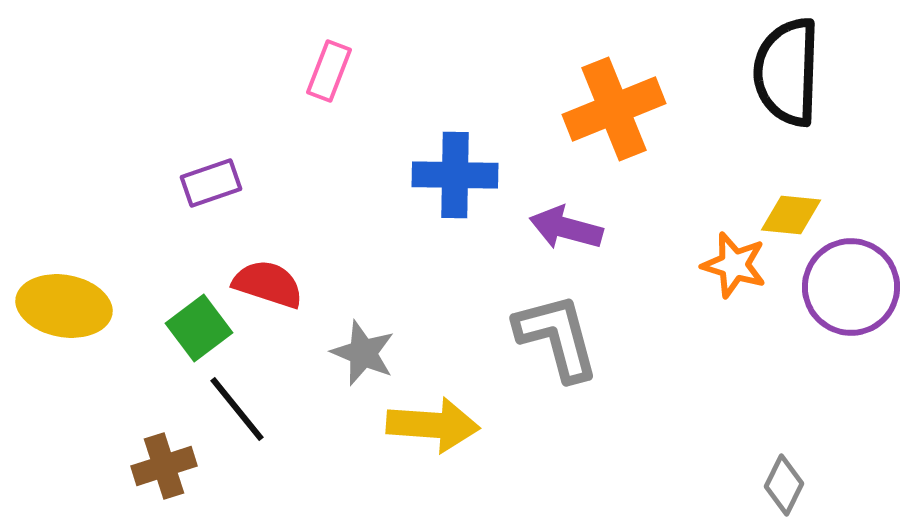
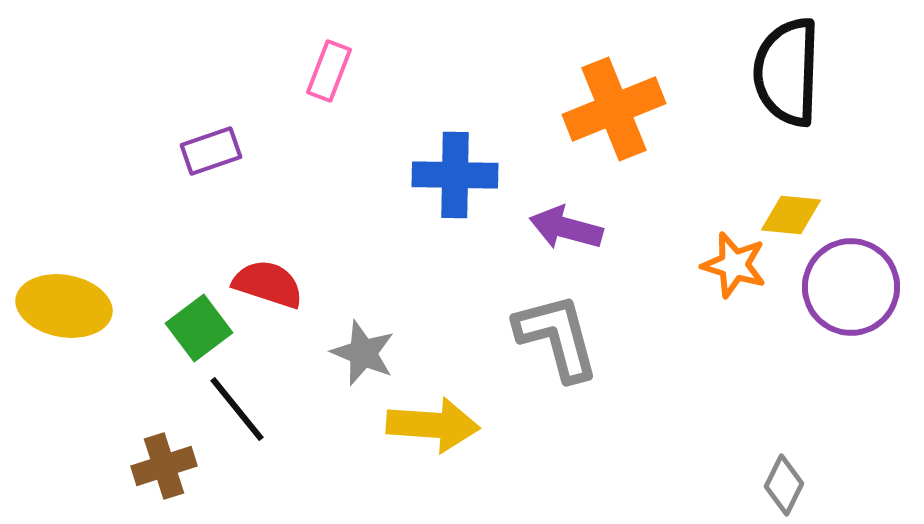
purple rectangle: moved 32 px up
